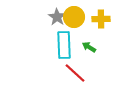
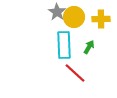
gray star: moved 5 px up
green arrow: rotated 88 degrees clockwise
